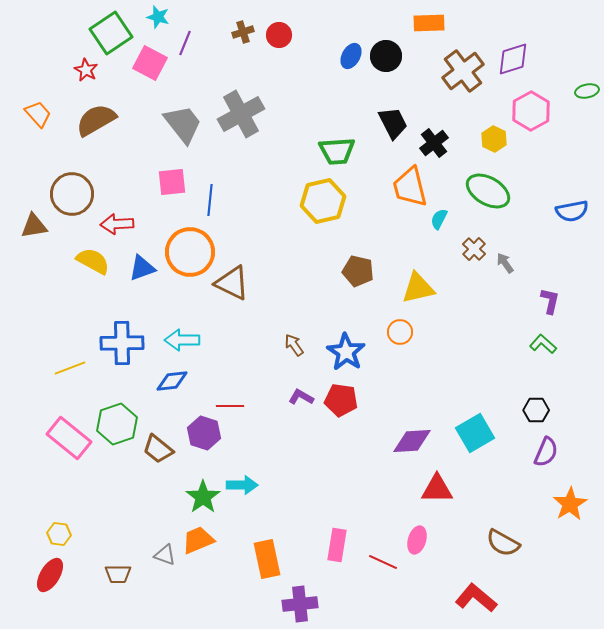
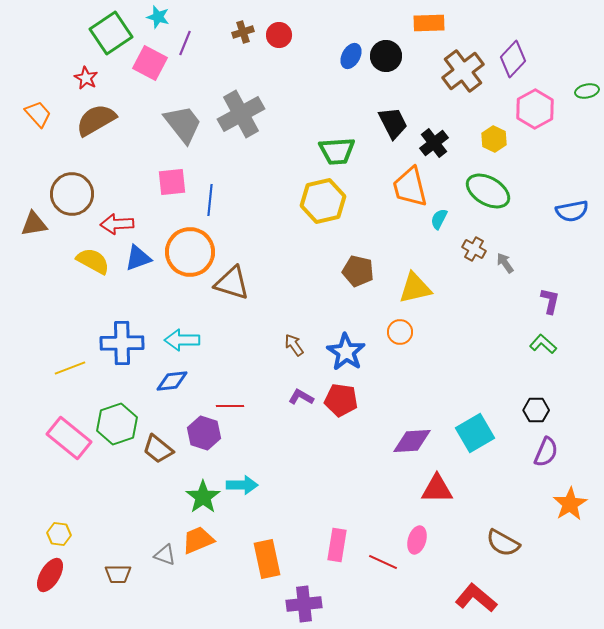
purple diamond at (513, 59): rotated 30 degrees counterclockwise
red star at (86, 70): moved 8 px down
pink hexagon at (531, 111): moved 4 px right, 2 px up
brown triangle at (34, 226): moved 2 px up
brown cross at (474, 249): rotated 15 degrees counterclockwise
blue triangle at (142, 268): moved 4 px left, 10 px up
brown triangle at (232, 283): rotated 9 degrees counterclockwise
yellow triangle at (418, 288): moved 3 px left
purple cross at (300, 604): moved 4 px right
